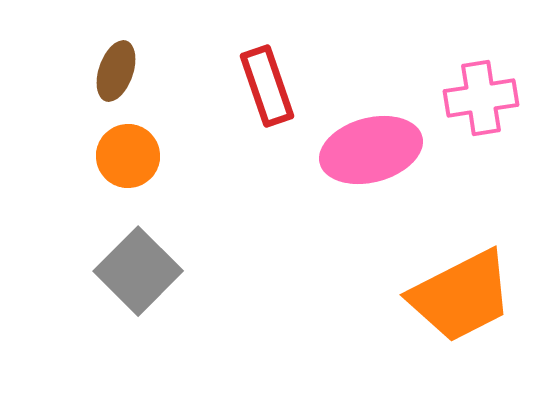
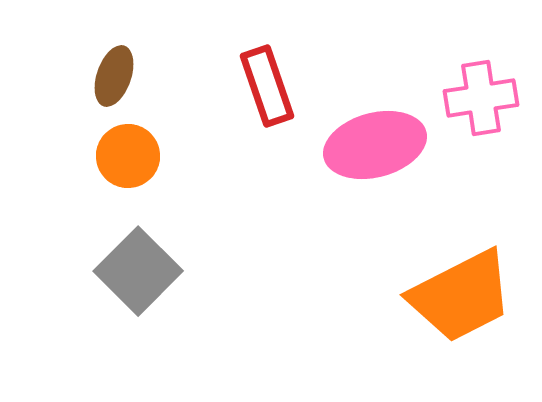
brown ellipse: moved 2 px left, 5 px down
pink ellipse: moved 4 px right, 5 px up
